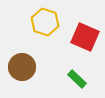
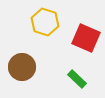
red square: moved 1 px right, 1 px down
